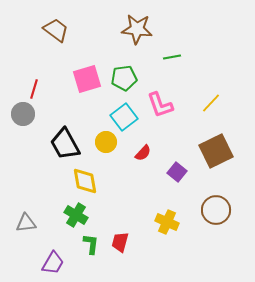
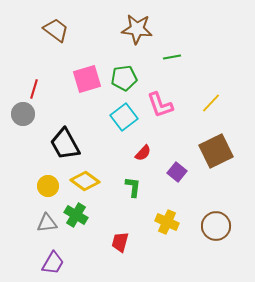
yellow circle: moved 58 px left, 44 px down
yellow diamond: rotated 44 degrees counterclockwise
brown circle: moved 16 px down
gray triangle: moved 21 px right
green L-shape: moved 42 px right, 57 px up
